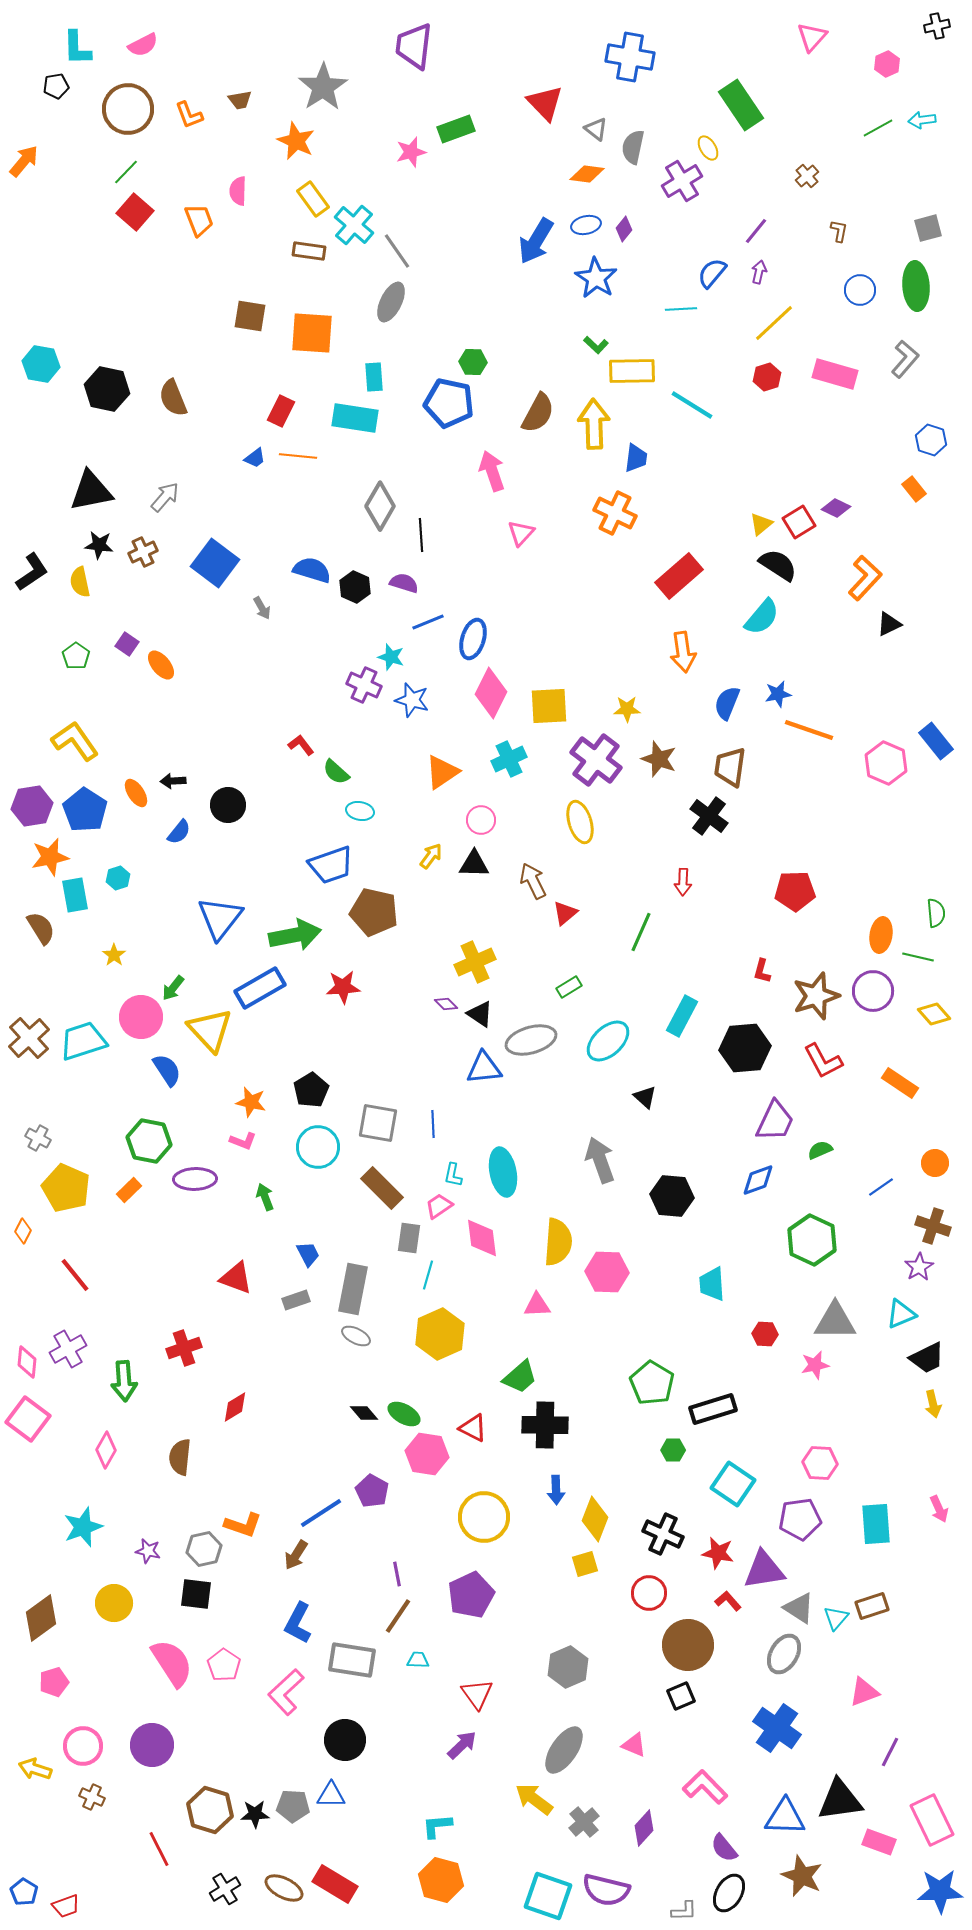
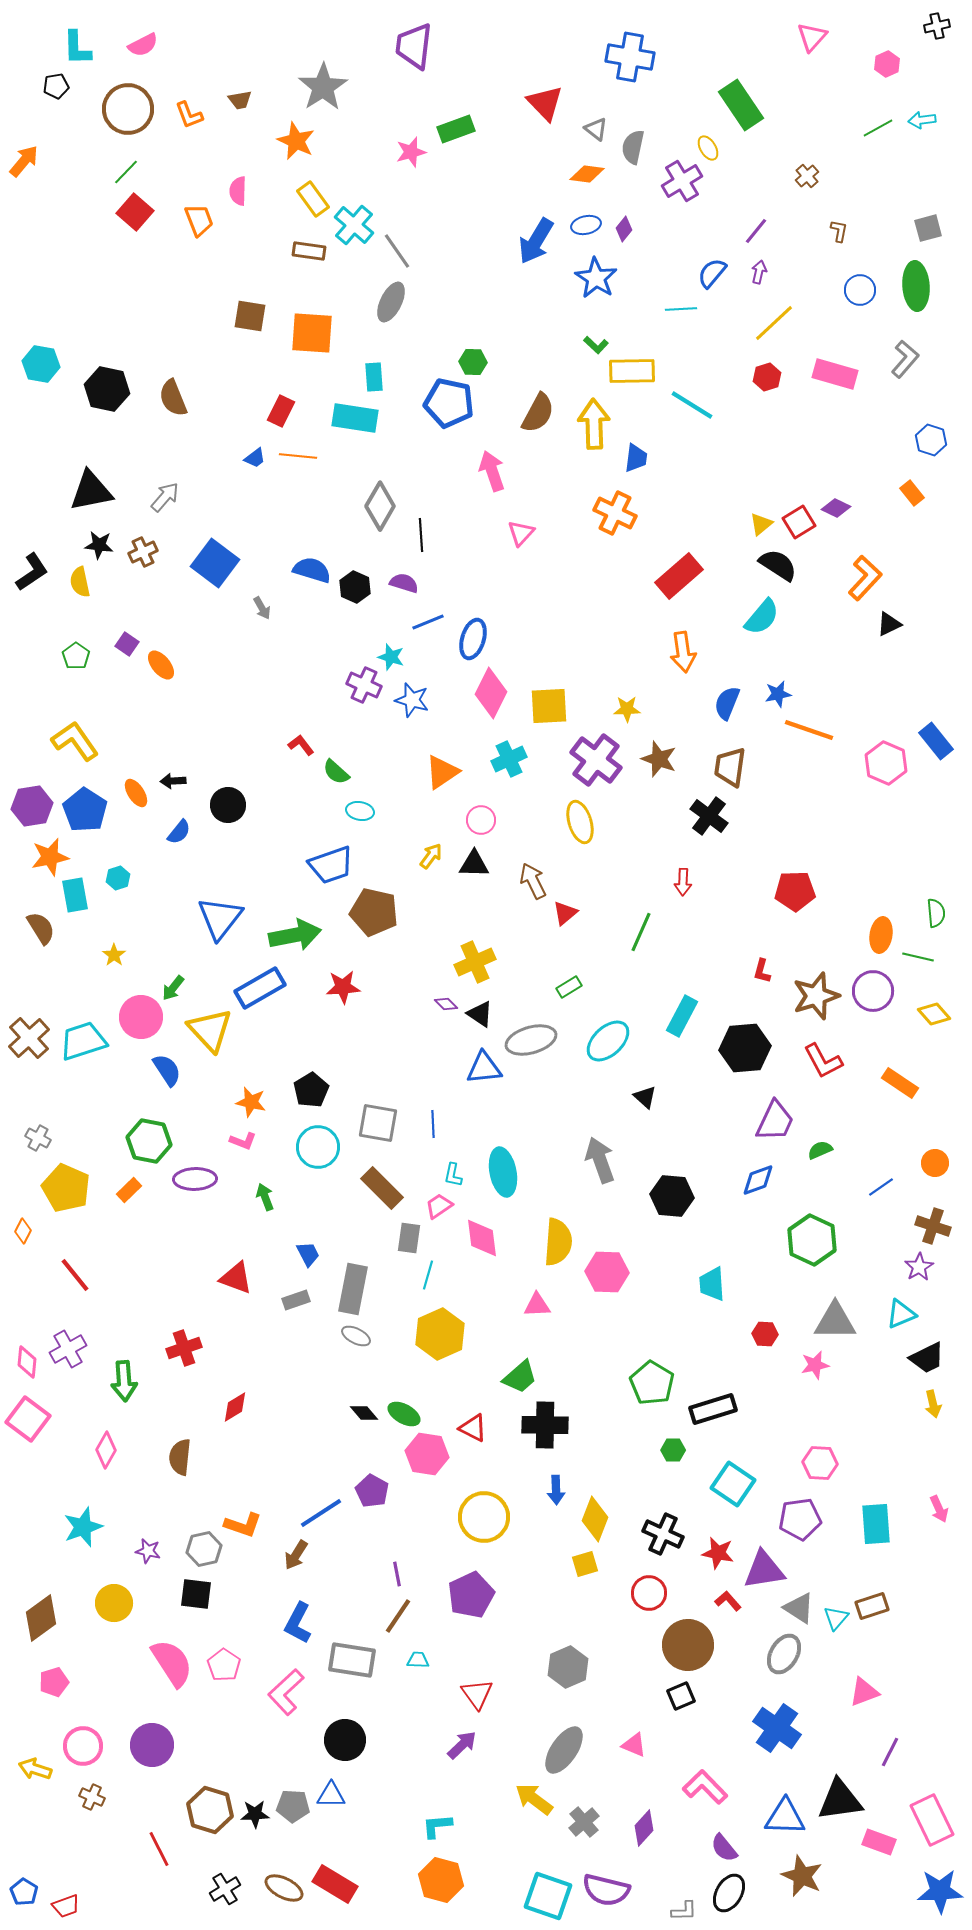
orange rectangle at (914, 489): moved 2 px left, 4 px down
